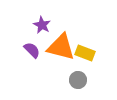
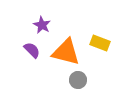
orange triangle: moved 5 px right, 5 px down
yellow rectangle: moved 15 px right, 10 px up
